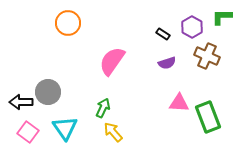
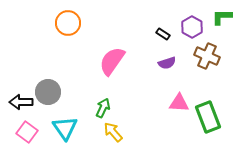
pink square: moved 1 px left
